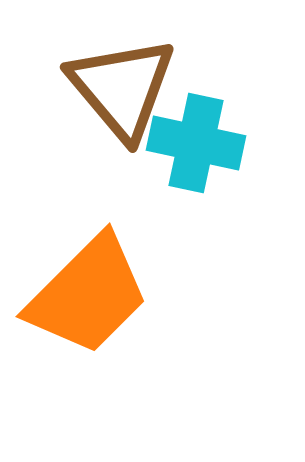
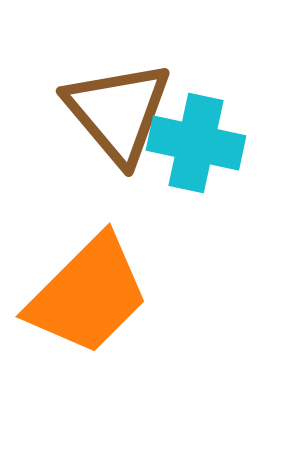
brown triangle: moved 4 px left, 24 px down
